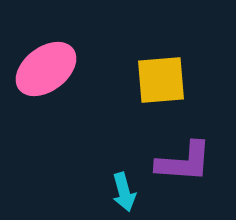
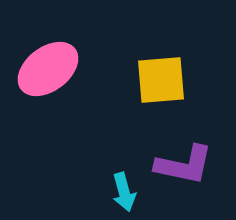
pink ellipse: moved 2 px right
purple L-shape: moved 3 px down; rotated 8 degrees clockwise
